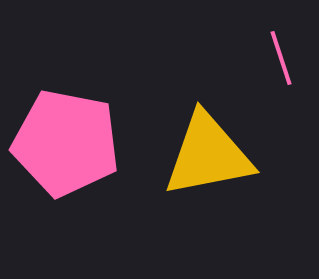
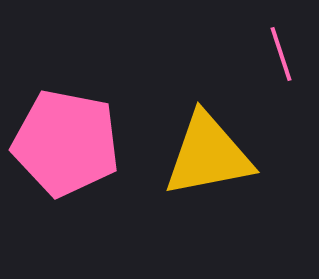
pink line: moved 4 px up
